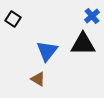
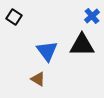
black square: moved 1 px right, 2 px up
black triangle: moved 1 px left, 1 px down
blue triangle: rotated 15 degrees counterclockwise
